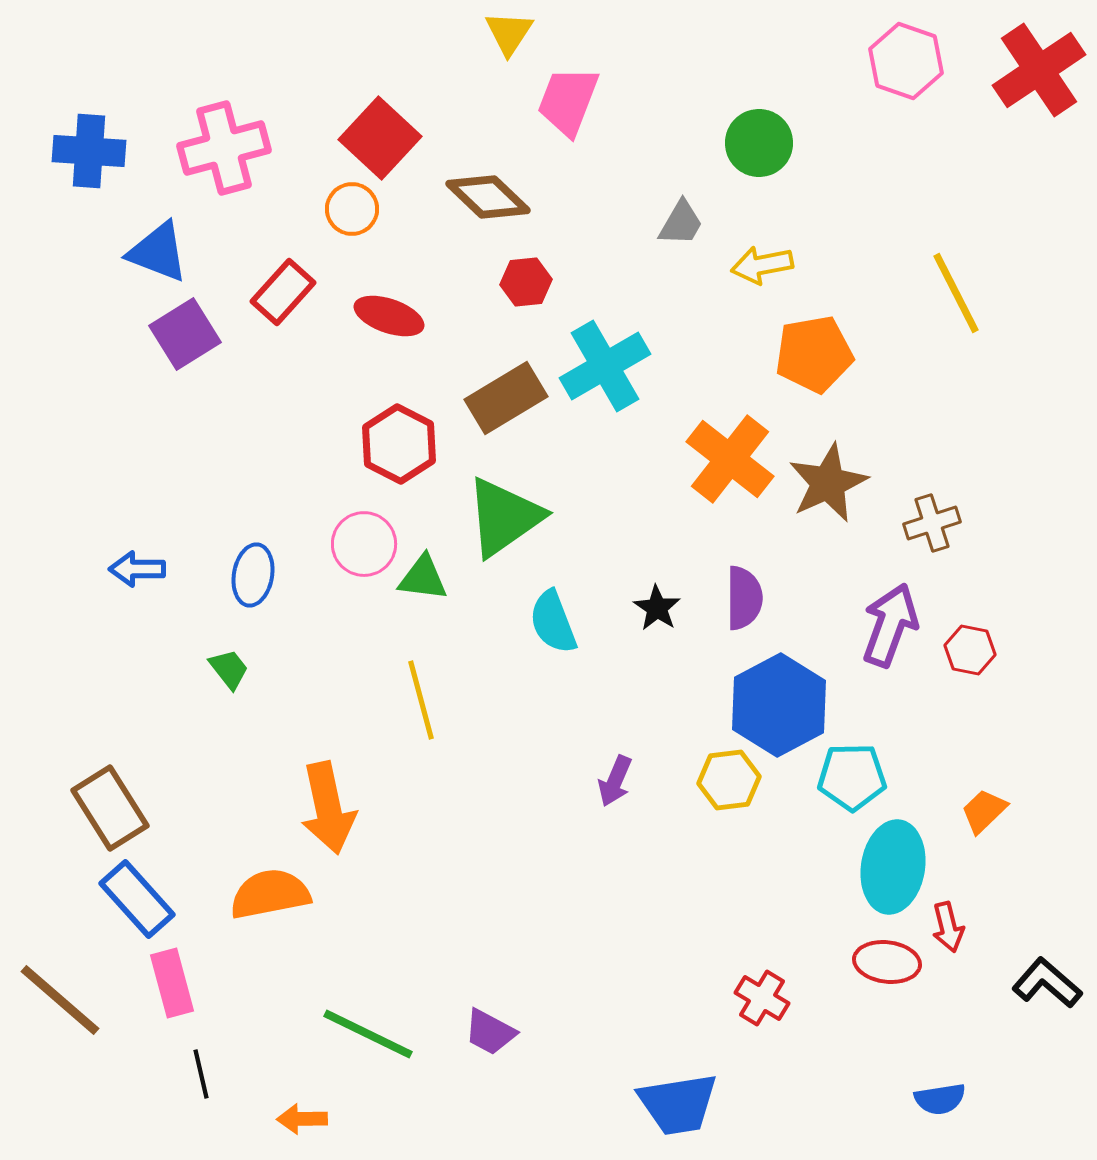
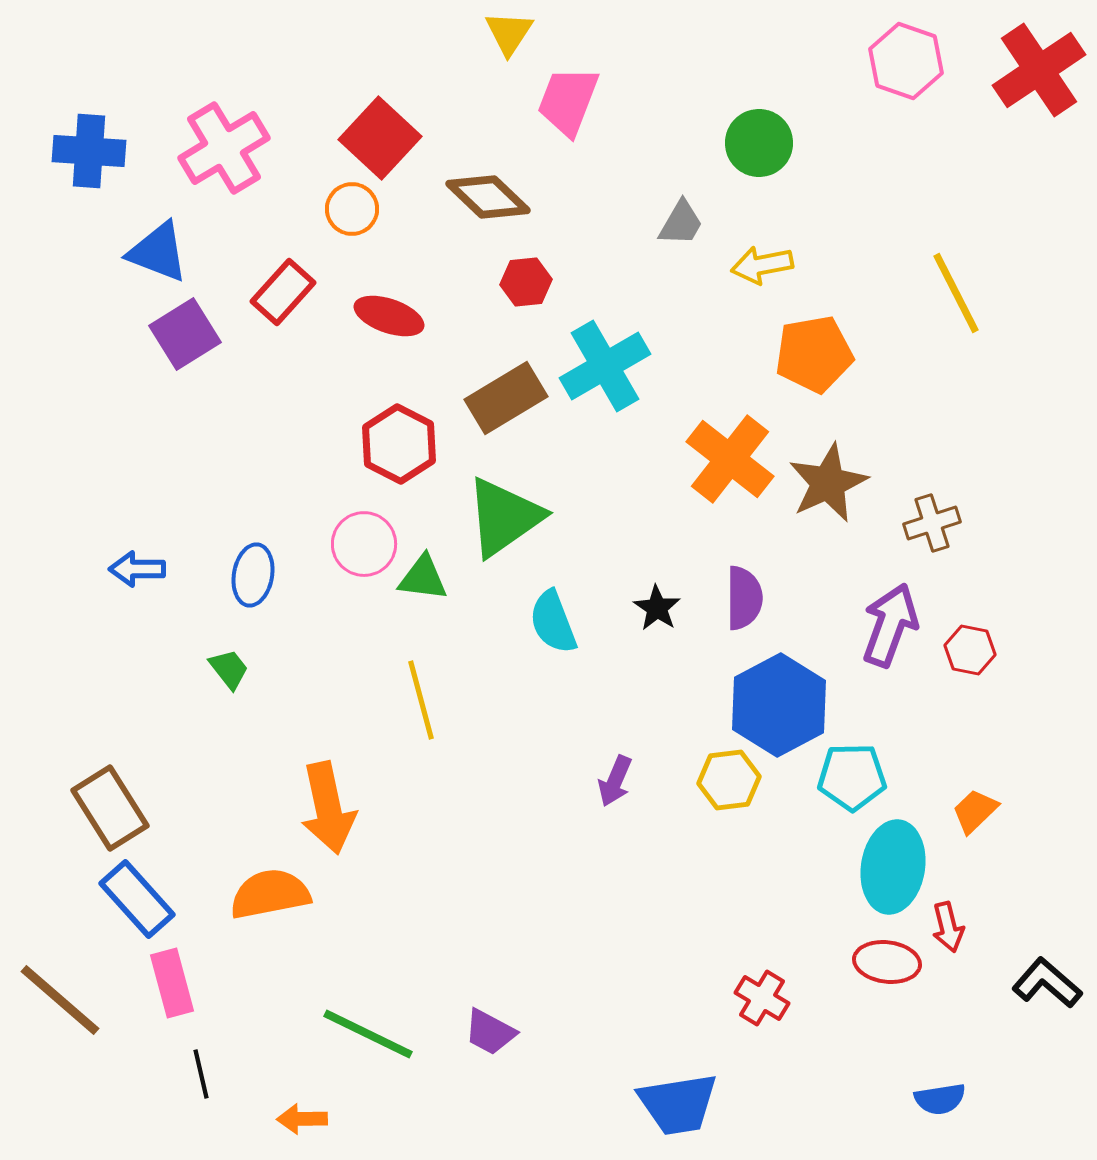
pink cross at (224, 148): rotated 16 degrees counterclockwise
orange trapezoid at (984, 811): moved 9 px left
